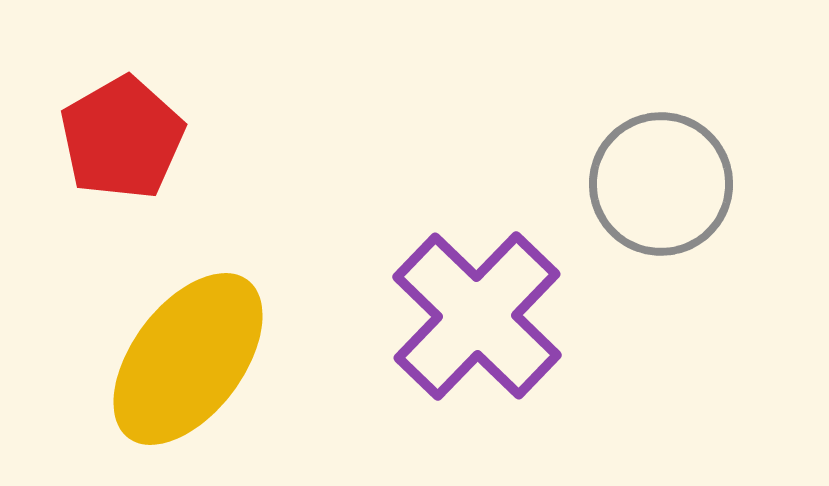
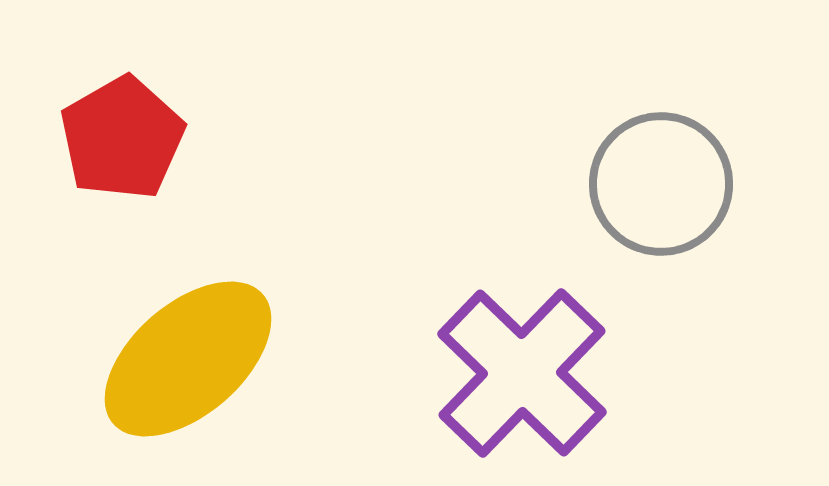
purple cross: moved 45 px right, 57 px down
yellow ellipse: rotated 12 degrees clockwise
